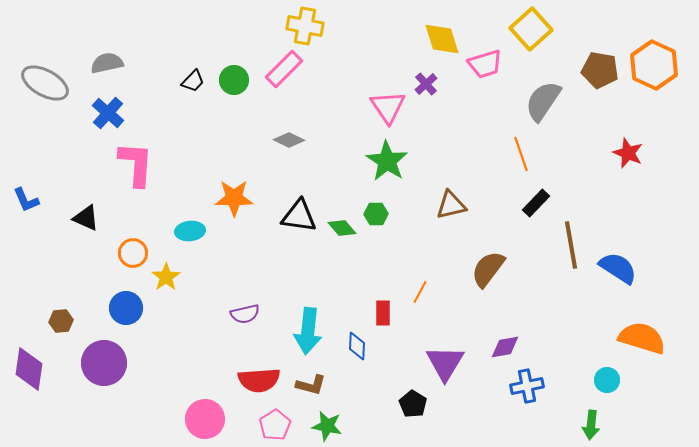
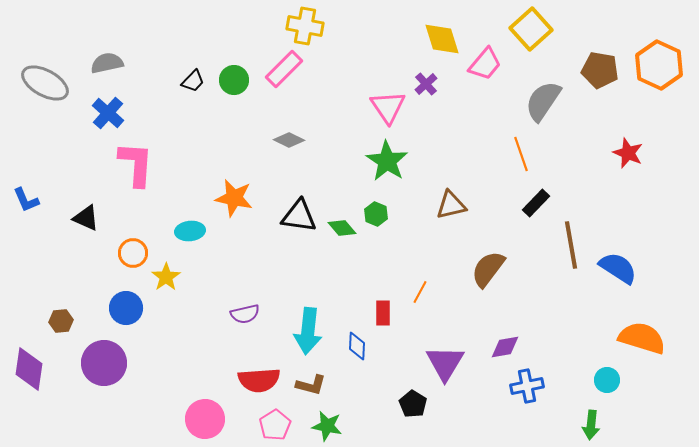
pink trapezoid at (485, 64): rotated 33 degrees counterclockwise
orange hexagon at (654, 65): moved 5 px right
orange star at (234, 198): rotated 12 degrees clockwise
green hexagon at (376, 214): rotated 25 degrees clockwise
